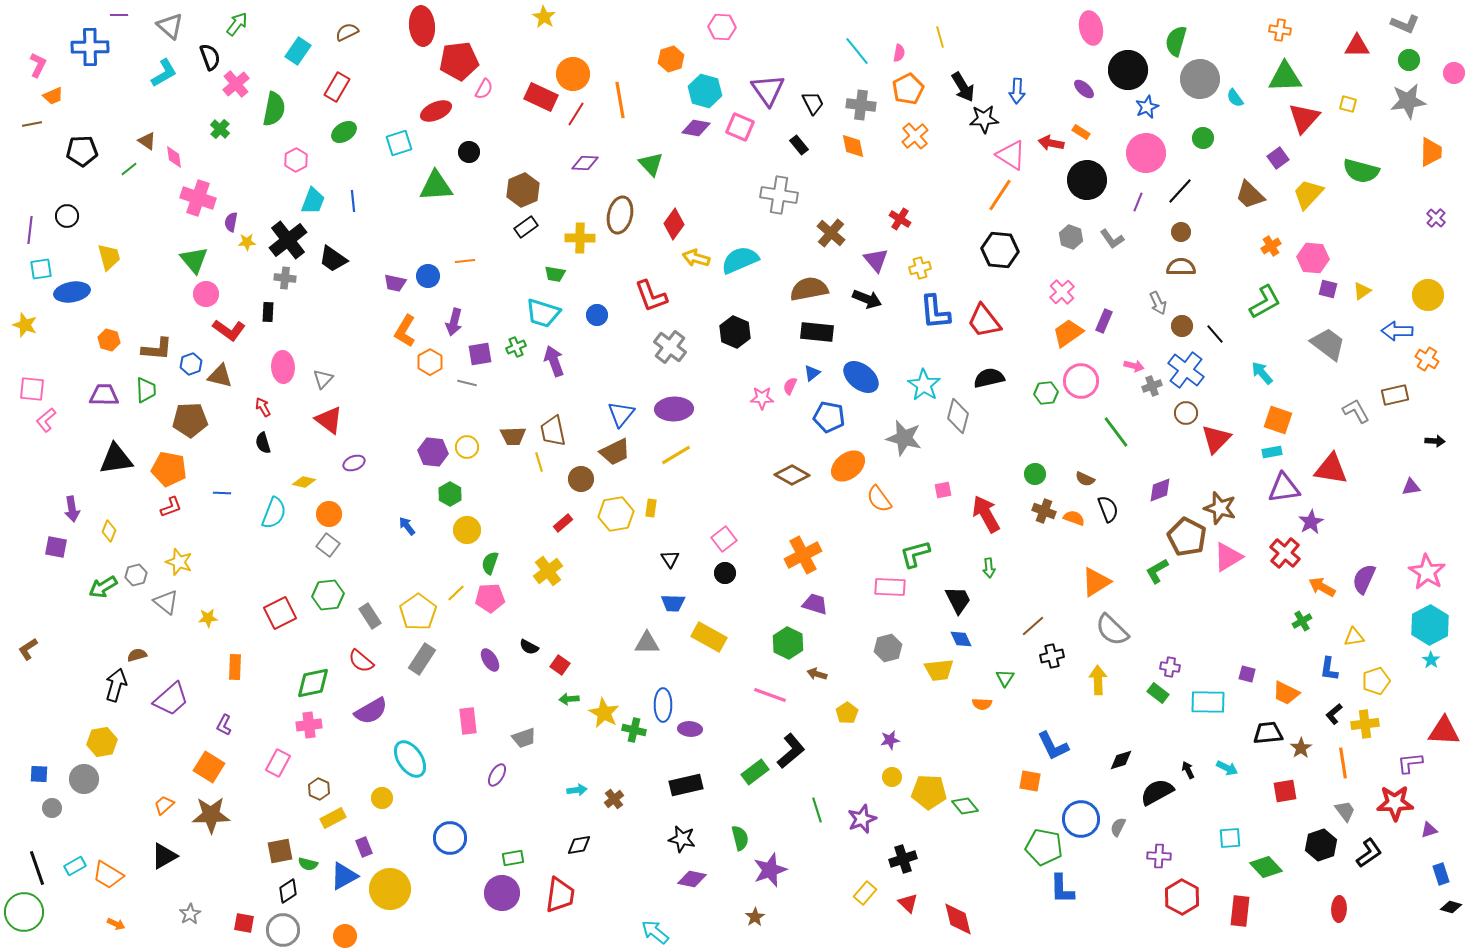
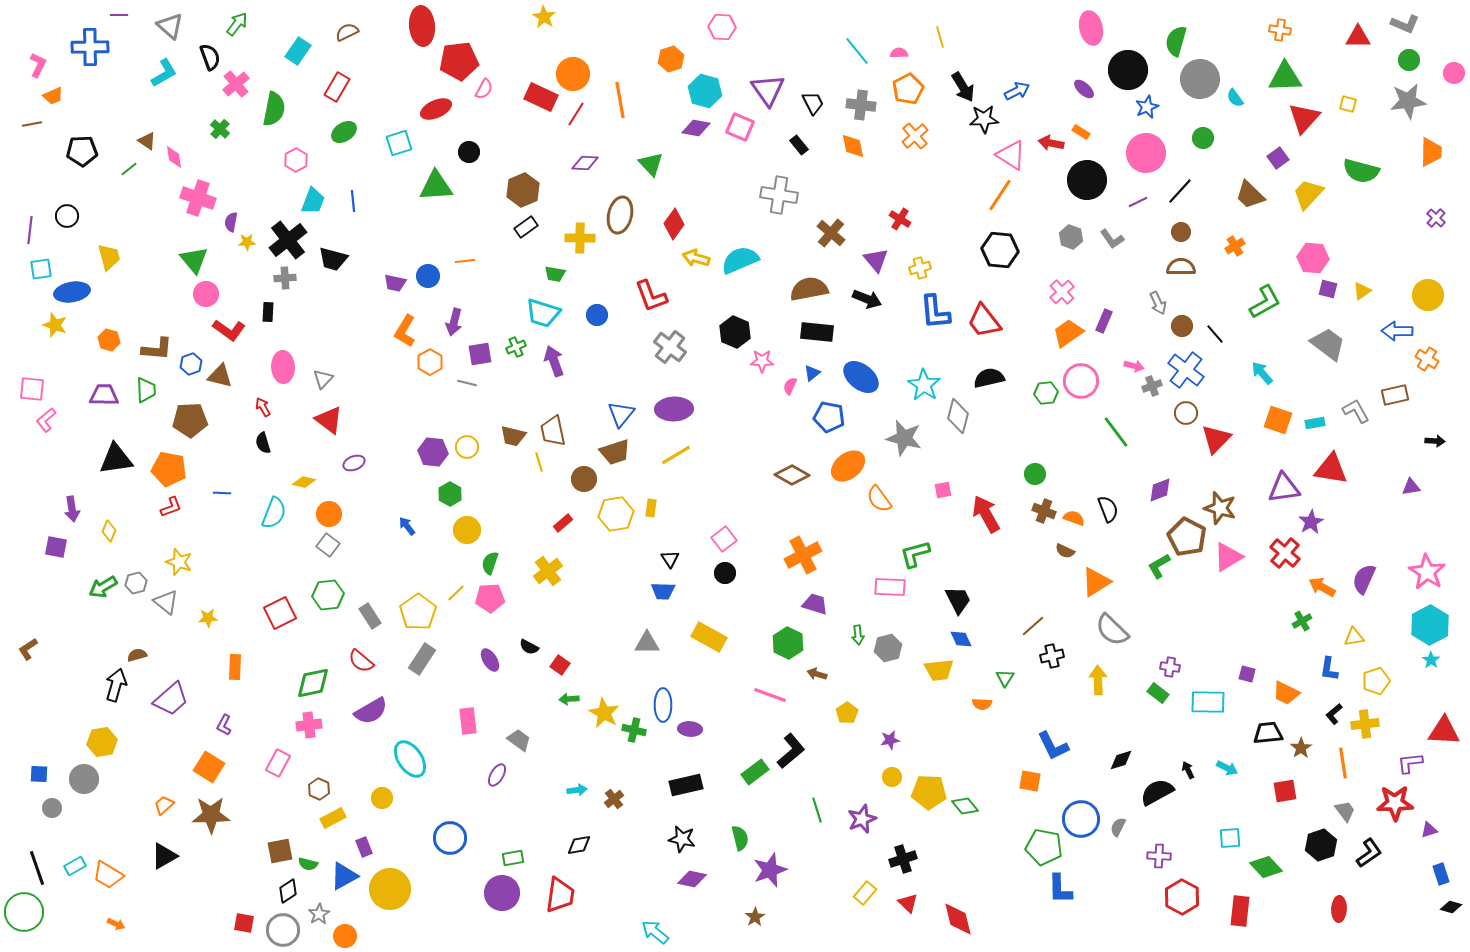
red triangle at (1357, 46): moved 1 px right, 9 px up
pink semicircle at (899, 53): rotated 102 degrees counterclockwise
blue arrow at (1017, 91): rotated 120 degrees counterclockwise
red ellipse at (436, 111): moved 2 px up
purple line at (1138, 202): rotated 42 degrees clockwise
orange cross at (1271, 246): moved 36 px left
black trapezoid at (333, 259): rotated 20 degrees counterclockwise
gray cross at (285, 278): rotated 10 degrees counterclockwise
yellow star at (25, 325): moved 30 px right
pink star at (762, 398): moved 37 px up
brown trapezoid at (513, 436): rotated 16 degrees clockwise
brown trapezoid at (615, 452): rotated 8 degrees clockwise
cyan rectangle at (1272, 452): moved 43 px right, 29 px up
brown circle at (581, 479): moved 3 px right
brown semicircle at (1085, 479): moved 20 px left, 72 px down
green arrow at (989, 568): moved 131 px left, 67 px down
green L-shape at (1157, 571): moved 2 px right, 5 px up
gray hexagon at (136, 575): moved 8 px down
blue trapezoid at (673, 603): moved 10 px left, 12 px up
gray trapezoid at (524, 738): moved 5 px left, 2 px down; rotated 125 degrees counterclockwise
blue L-shape at (1062, 889): moved 2 px left
gray star at (190, 914): moved 129 px right
